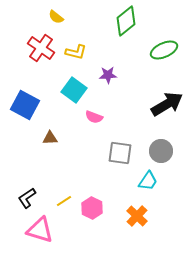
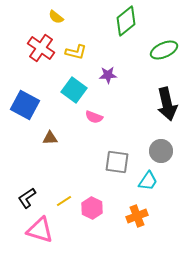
black arrow: rotated 108 degrees clockwise
gray square: moved 3 px left, 9 px down
orange cross: rotated 25 degrees clockwise
